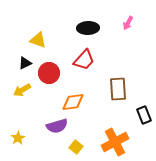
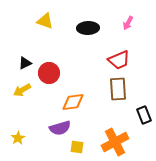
yellow triangle: moved 7 px right, 19 px up
red trapezoid: moved 35 px right; rotated 25 degrees clockwise
purple semicircle: moved 3 px right, 2 px down
yellow square: moved 1 px right; rotated 32 degrees counterclockwise
